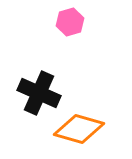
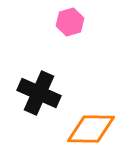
orange diamond: moved 12 px right; rotated 15 degrees counterclockwise
